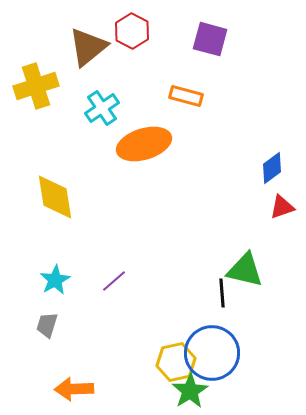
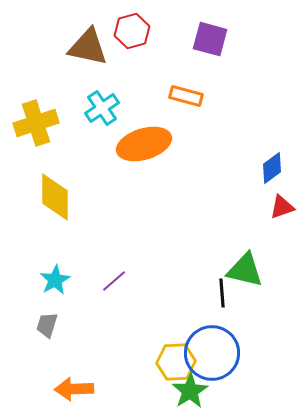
red hexagon: rotated 16 degrees clockwise
brown triangle: rotated 51 degrees clockwise
yellow cross: moved 37 px down
yellow diamond: rotated 9 degrees clockwise
yellow hexagon: rotated 9 degrees clockwise
